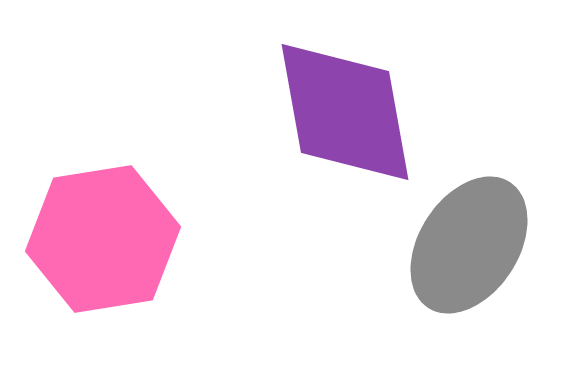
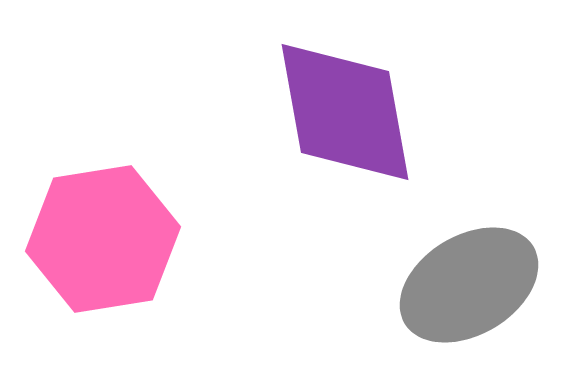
gray ellipse: moved 40 px down; rotated 26 degrees clockwise
